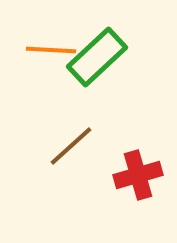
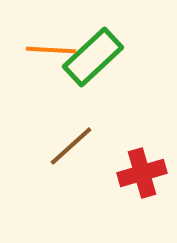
green rectangle: moved 4 px left
red cross: moved 4 px right, 2 px up
